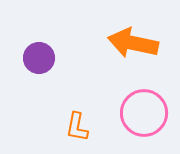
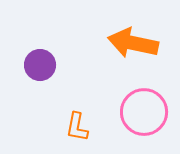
purple circle: moved 1 px right, 7 px down
pink circle: moved 1 px up
